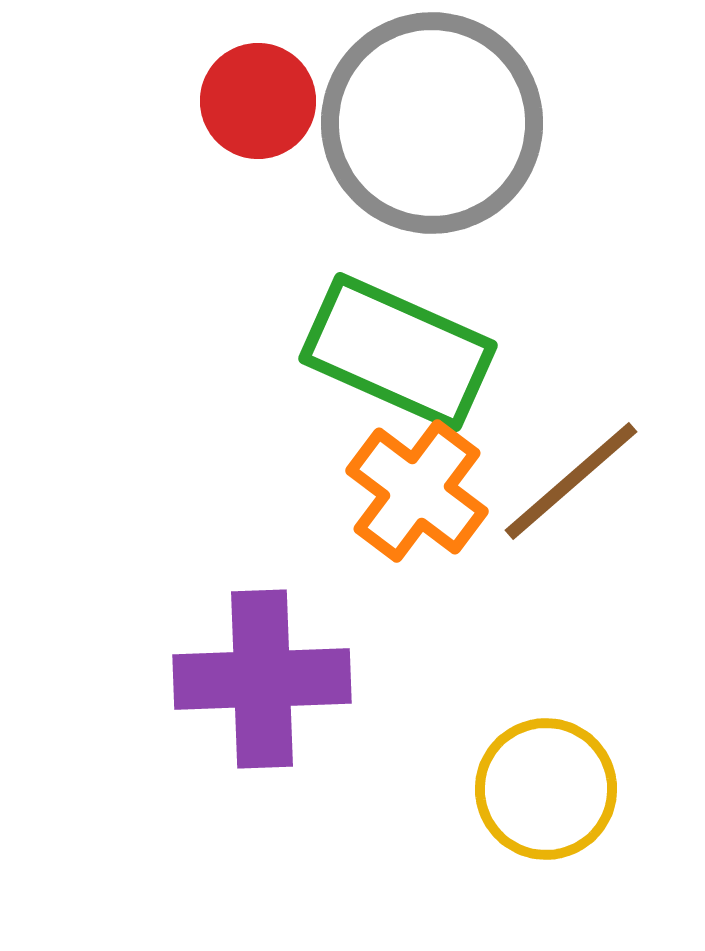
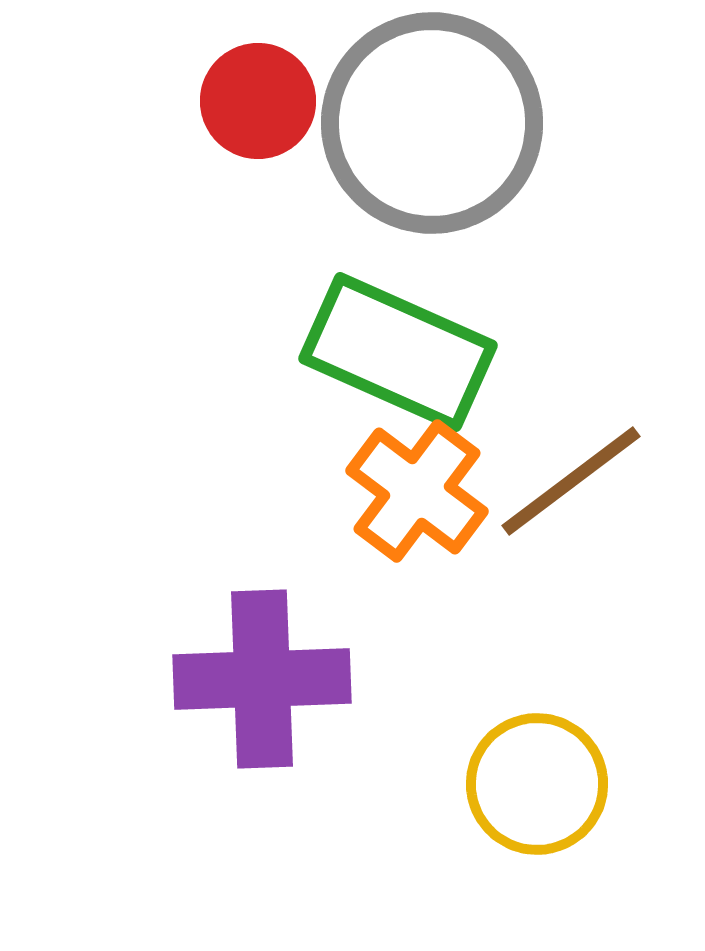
brown line: rotated 4 degrees clockwise
yellow circle: moved 9 px left, 5 px up
